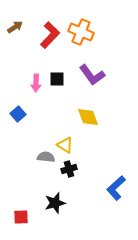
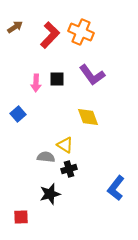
blue L-shape: rotated 10 degrees counterclockwise
black star: moved 5 px left, 9 px up
